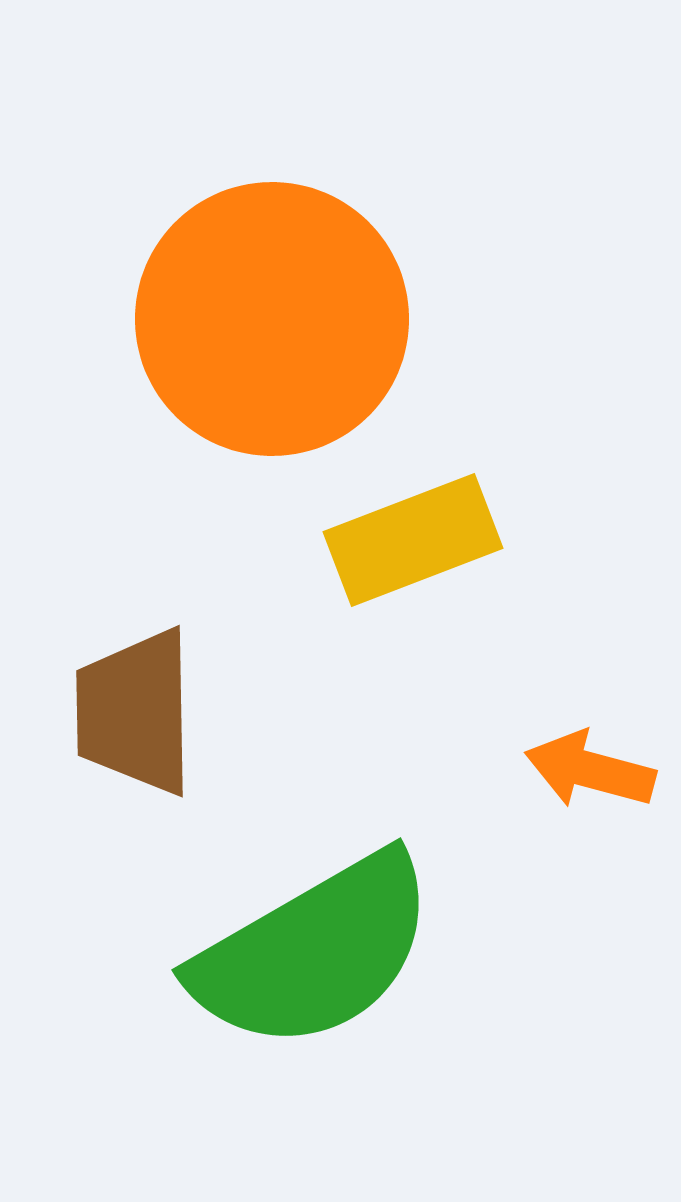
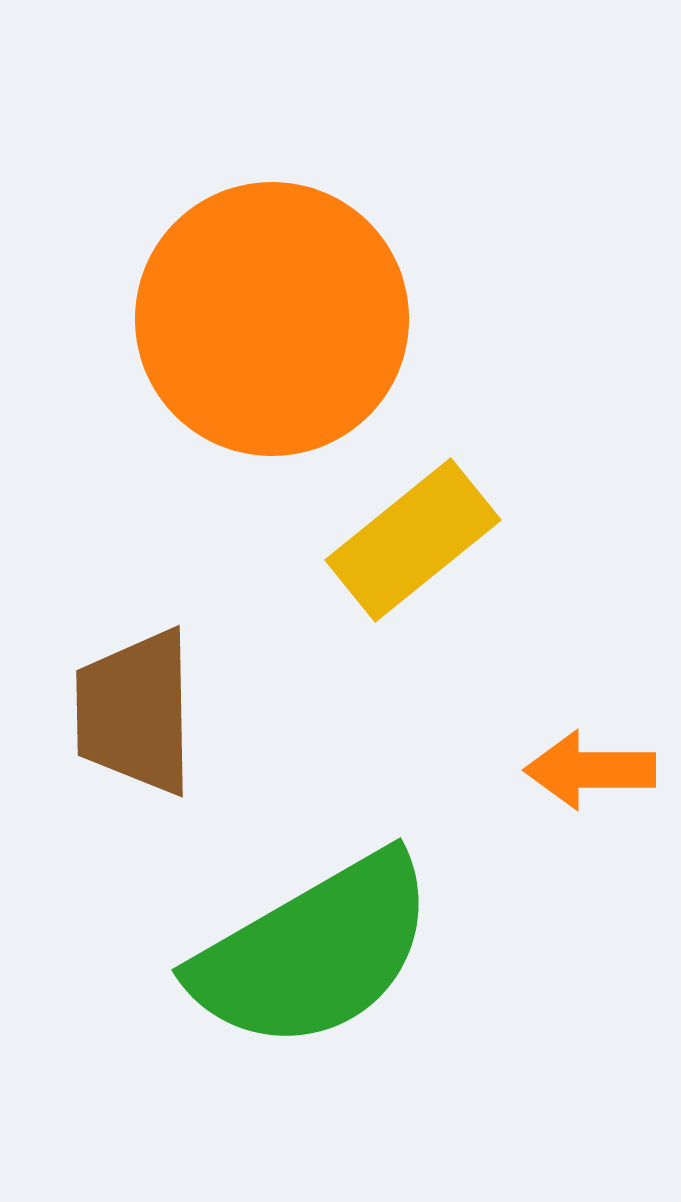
yellow rectangle: rotated 18 degrees counterclockwise
orange arrow: rotated 15 degrees counterclockwise
